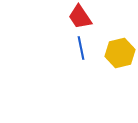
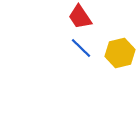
blue line: rotated 35 degrees counterclockwise
